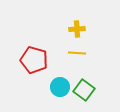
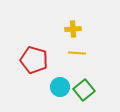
yellow cross: moved 4 px left
green square: rotated 15 degrees clockwise
